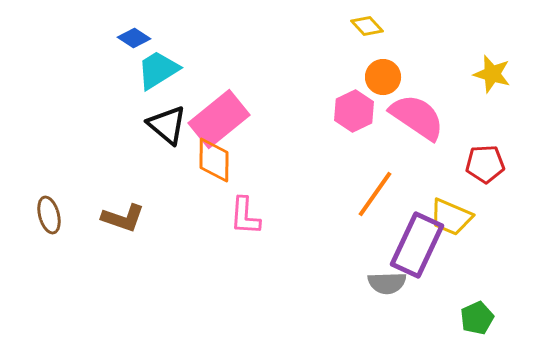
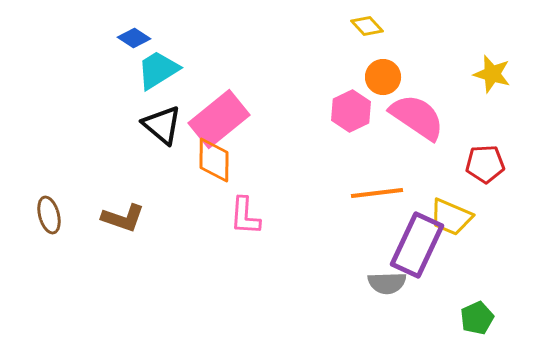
pink hexagon: moved 3 px left
black triangle: moved 5 px left
orange line: moved 2 px right, 1 px up; rotated 48 degrees clockwise
